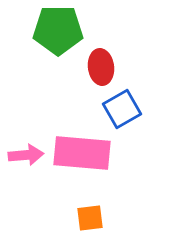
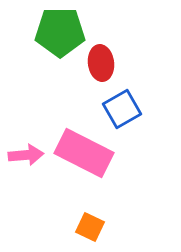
green pentagon: moved 2 px right, 2 px down
red ellipse: moved 4 px up
pink rectangle: moved 2 px right; rotated 22 degrees clockwise
orange square: moved 9 px down; rotated 32 degrees clockwise
